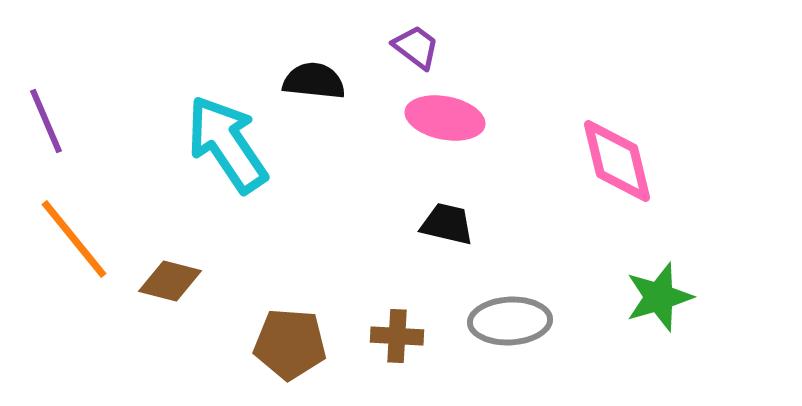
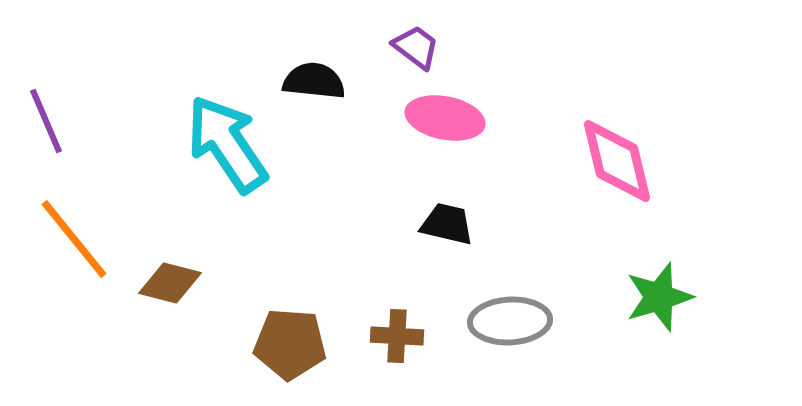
brown diamond: moved 2 px down
